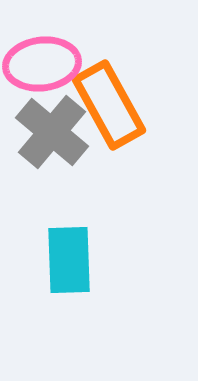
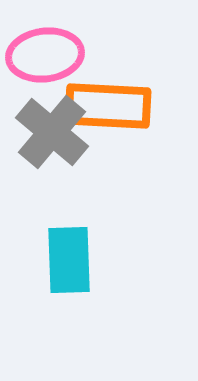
pink ellipse: moved 3 px right, 9 px up
orange rectangle: moved 1 px left, 1 px down; rotated 58 degrees counterclockwise
